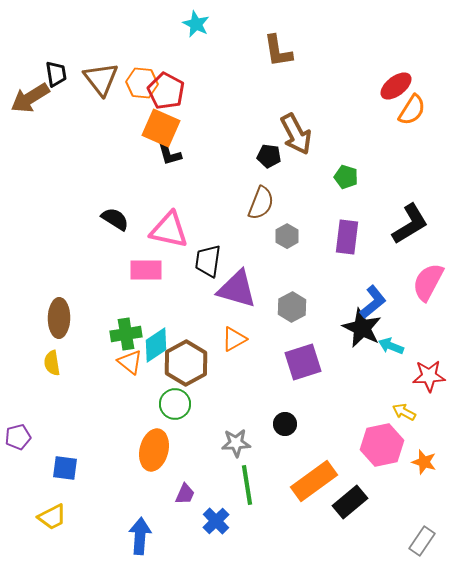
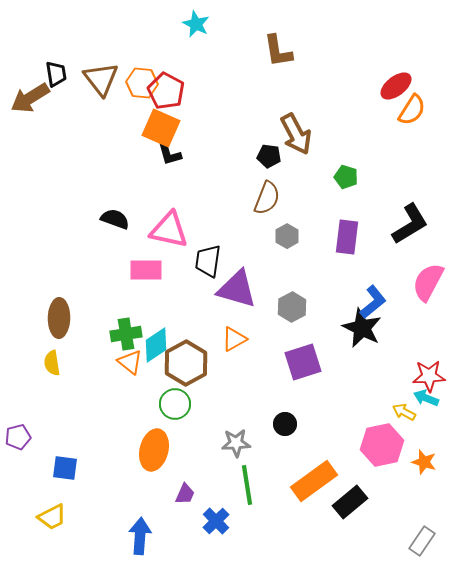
brown semicircle at (261, 203): moved 6 px right, 5 px up
black semicircle at (115, 219): rotated 12 degrees counterclockwise
cyan arrow at (391, 346): moved 35 px right, 52 px down
